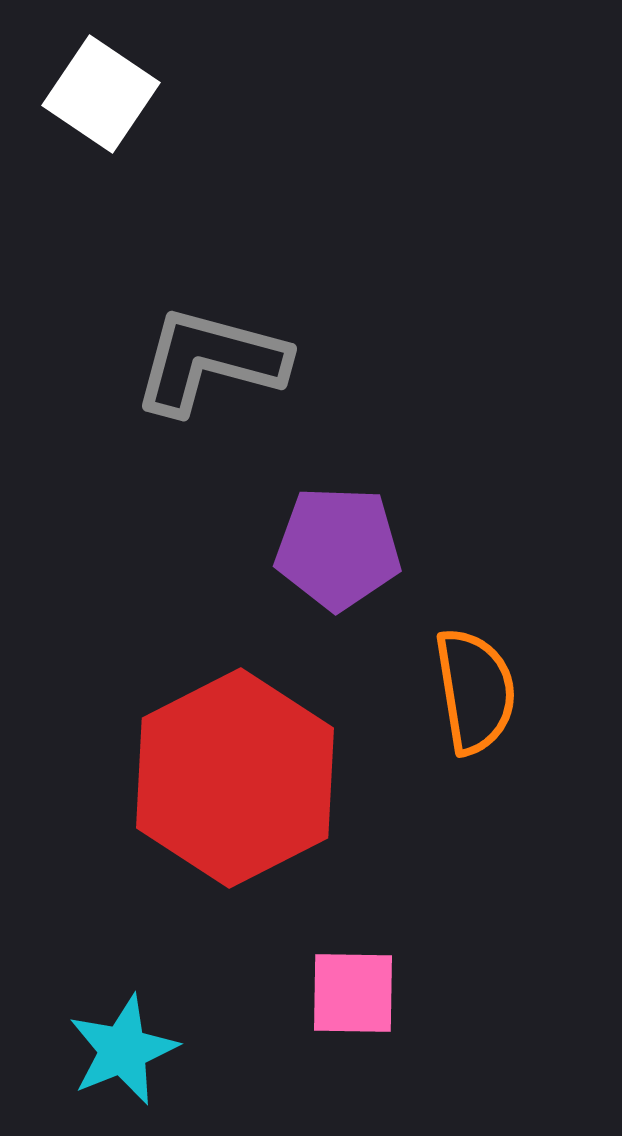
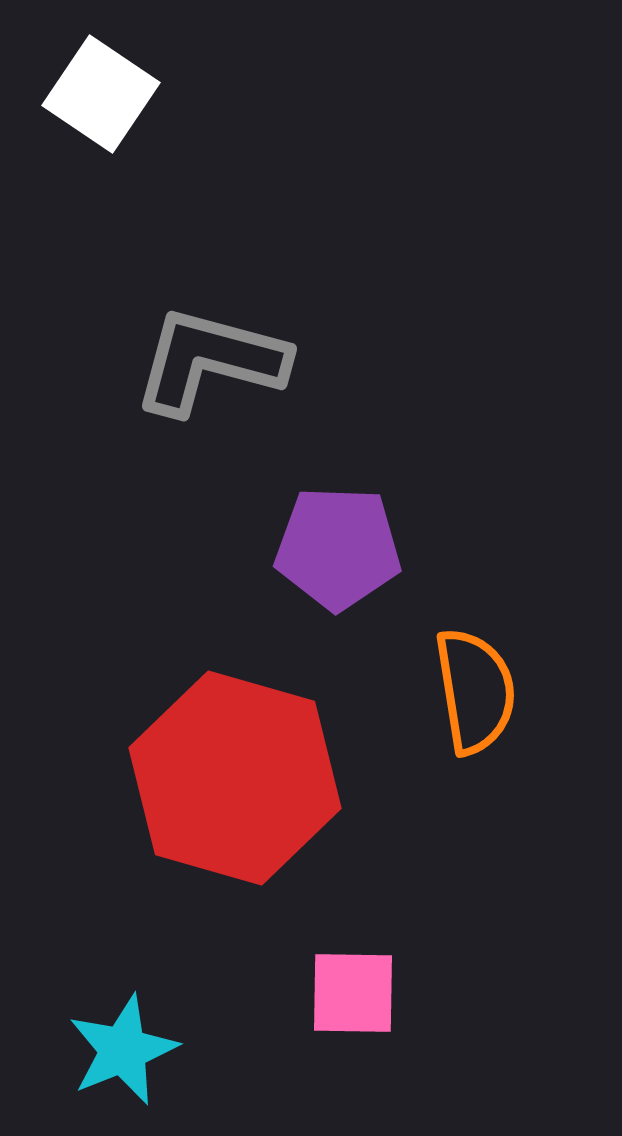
red hexagon: rotated 17 degrees counterclockwise
